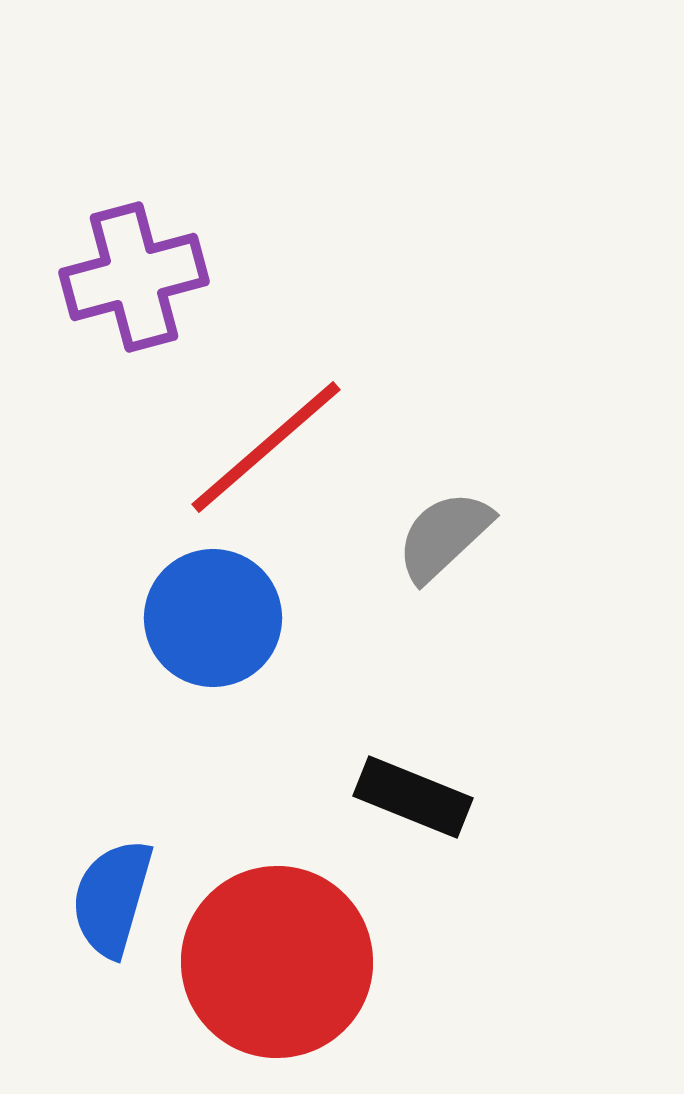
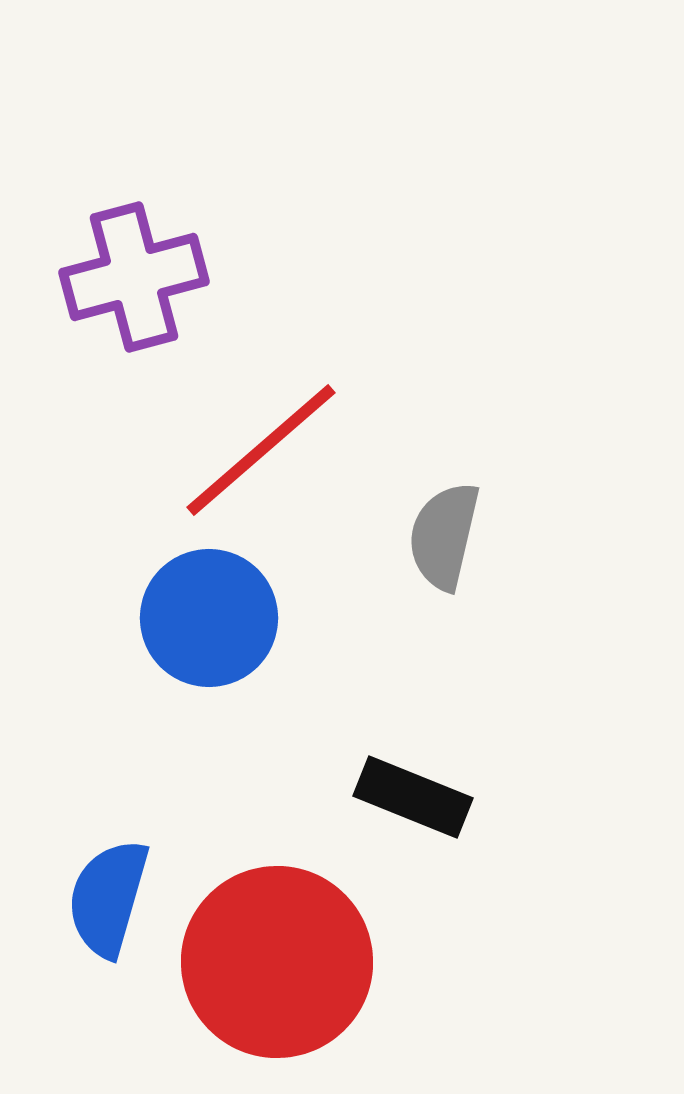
red line: moved 5 px left, 3 px down
gray semicircle: rotated 34 degrees counterclockwise
blue circle: moved 4 px left
blue semicircle: moved 4 px left
